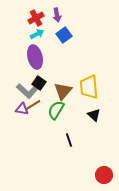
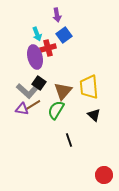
red cross: moved 12 px right, 30 px down; rotated 14 degrees clockwise
cyan arrow: rotated 96 degrees clockwise
